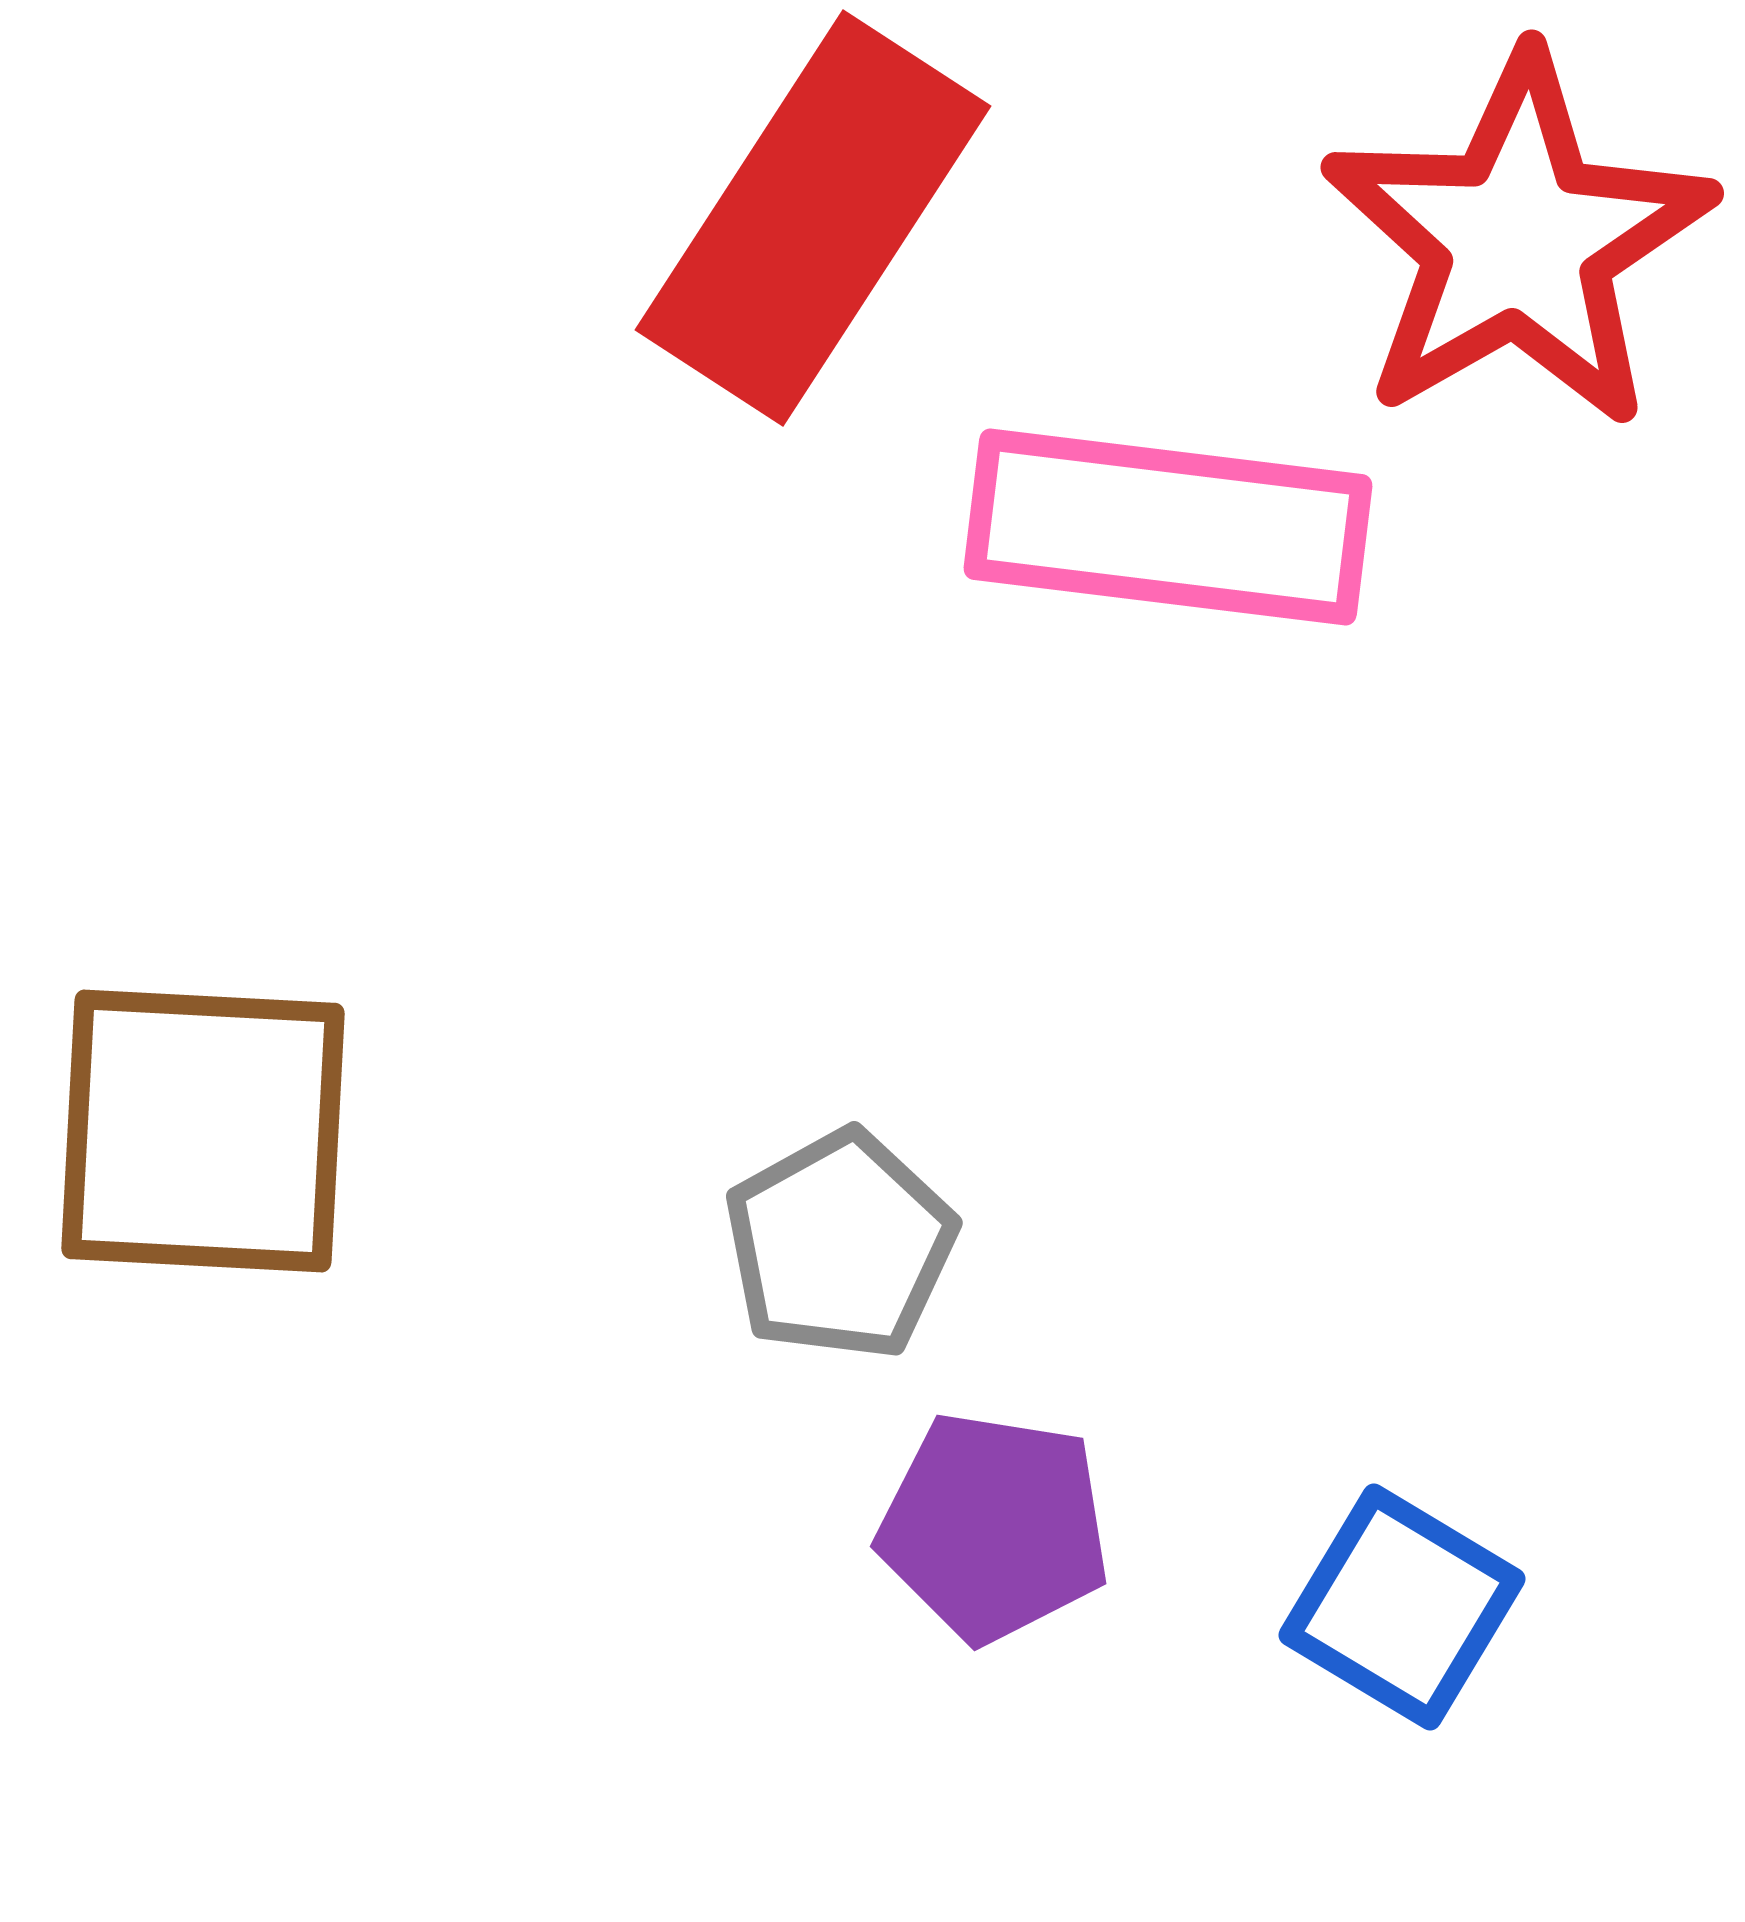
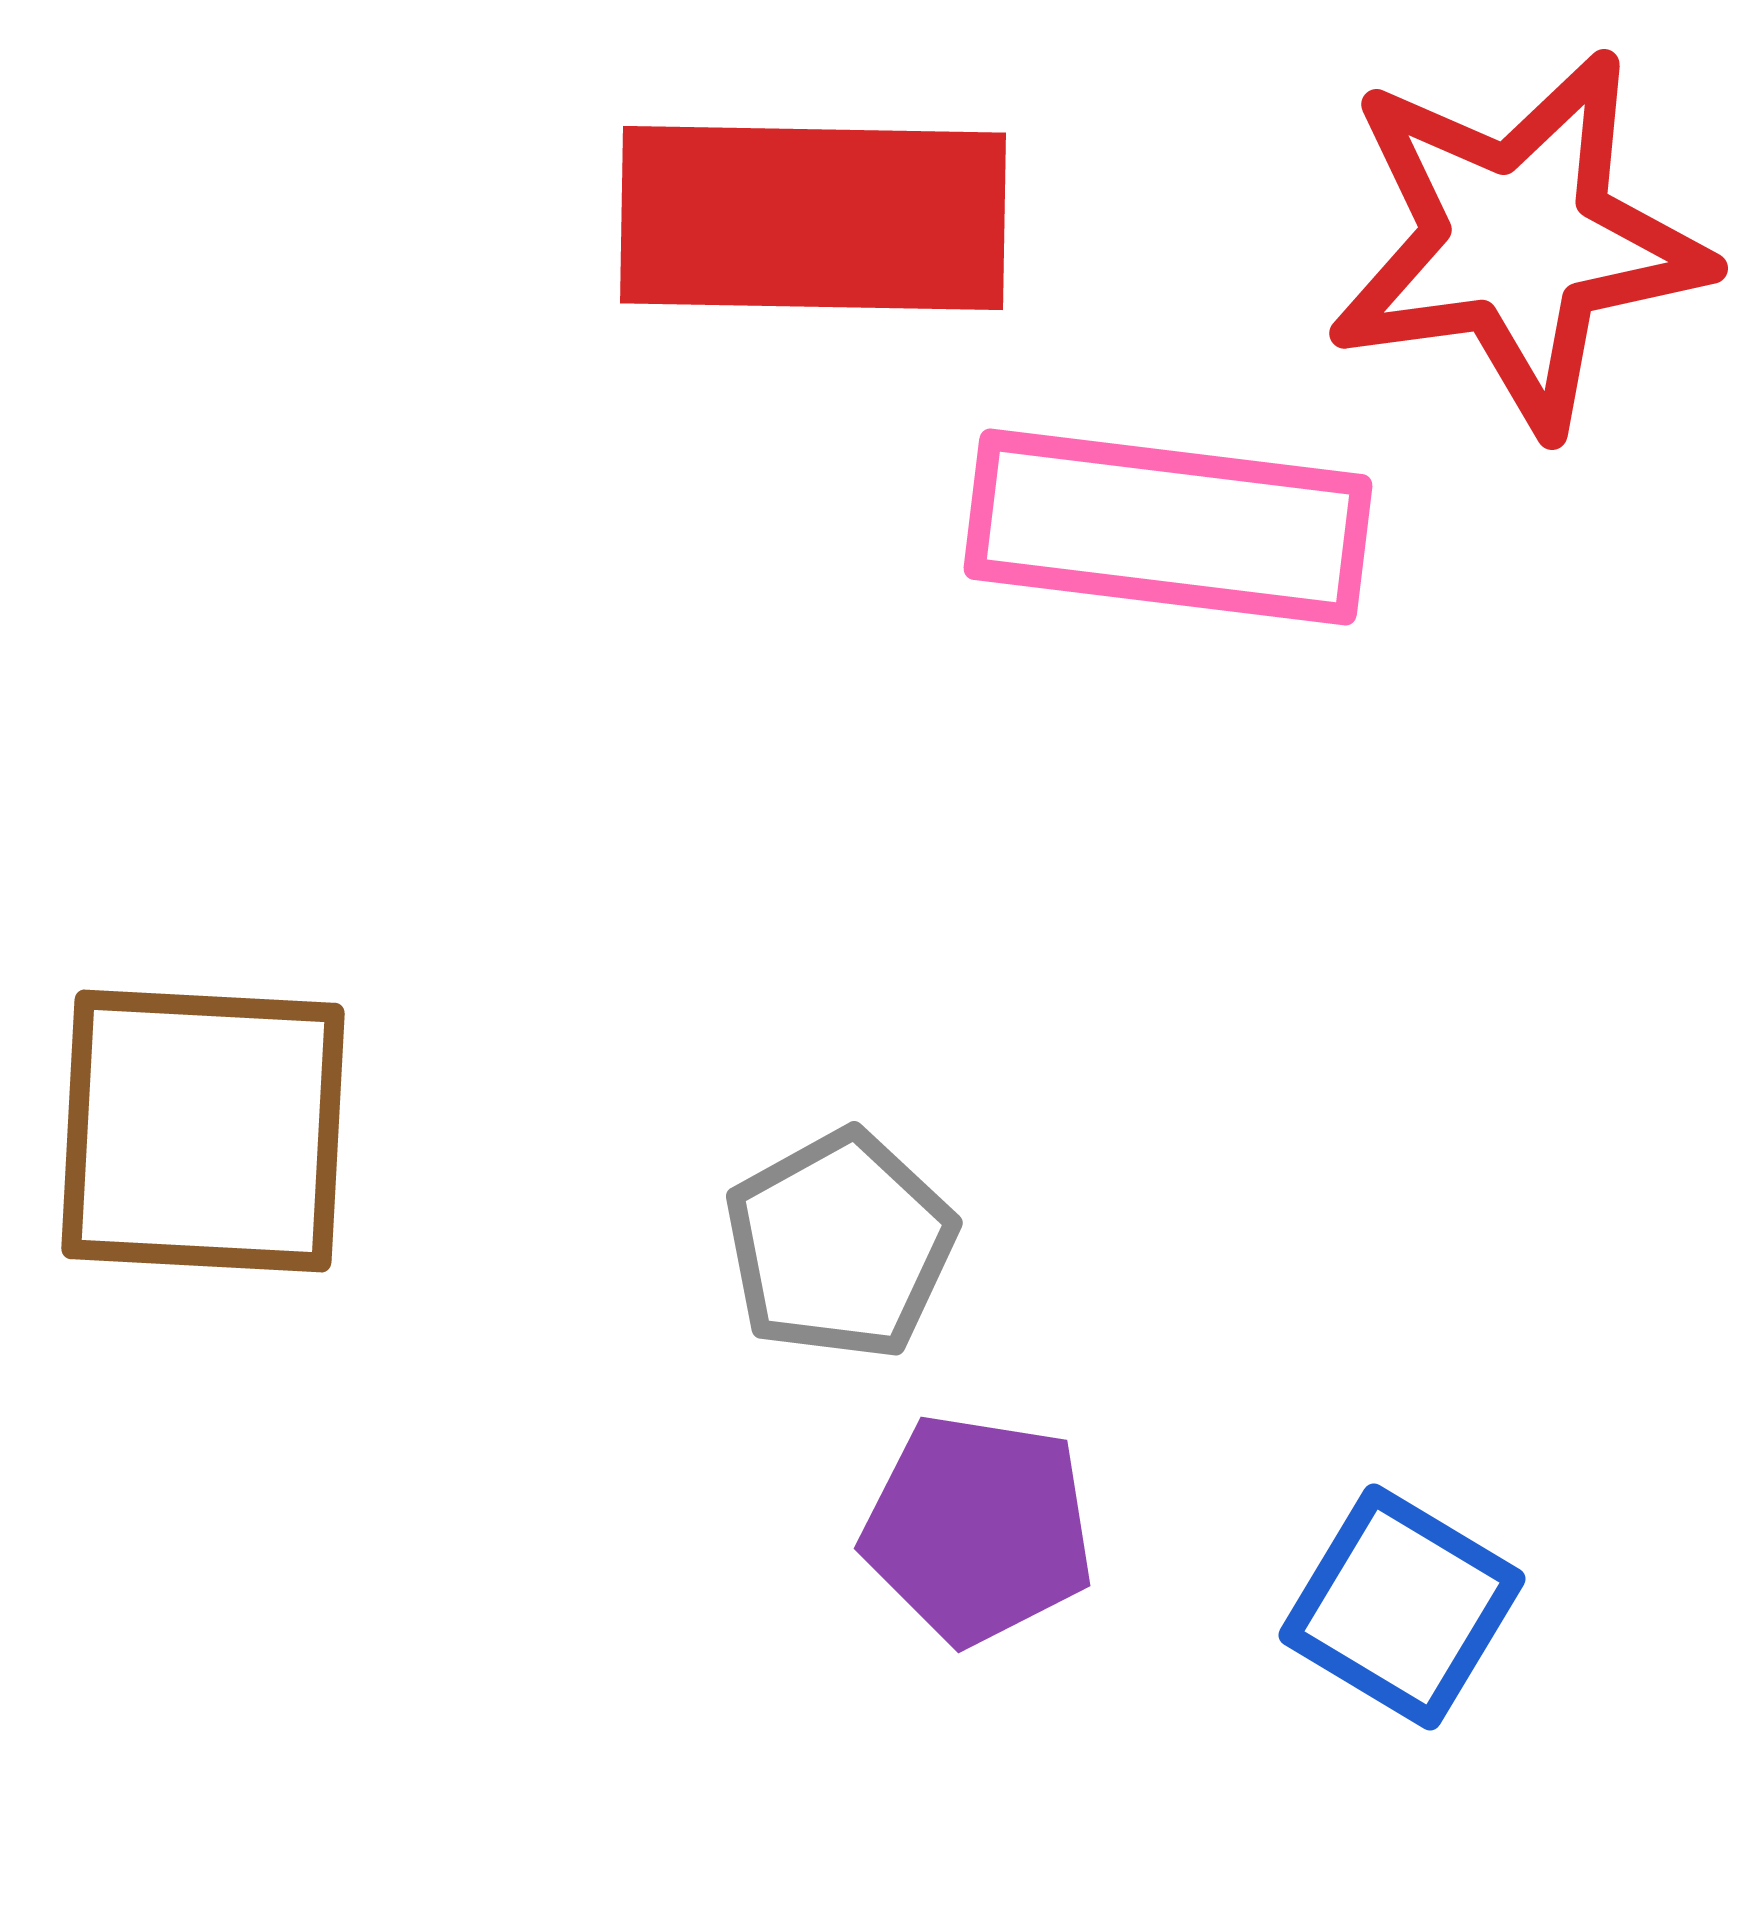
red rectangle: rotated 58 degrees clockwise
red star: rotated 22 degrees clockwise
purple pentagon: moved 16 px left, 2 px down
